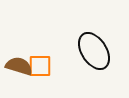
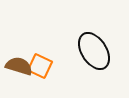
orange square: rotated 25 degrees clockwise
